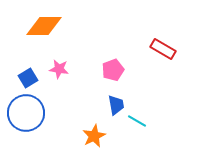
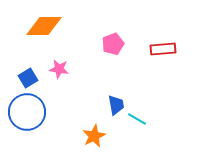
red rectangle: rotated 35 degrees counterclockwise
pink pentagon: moved 26 px up
blue circle: moved 1 px right, 1 px up
cyan line: moved 2 px up
